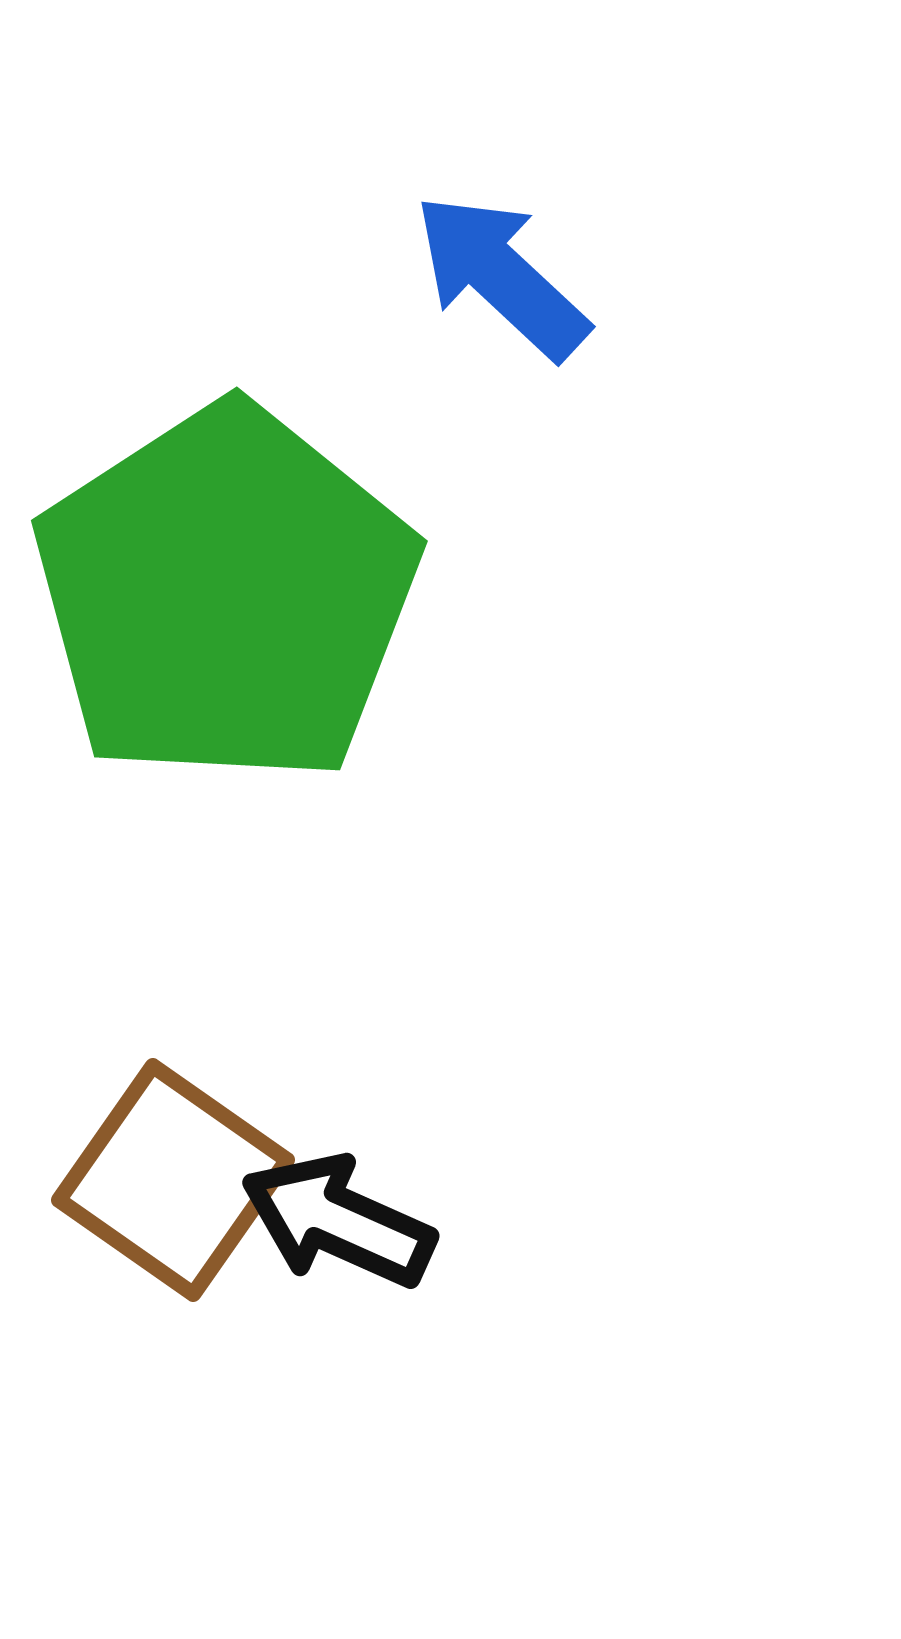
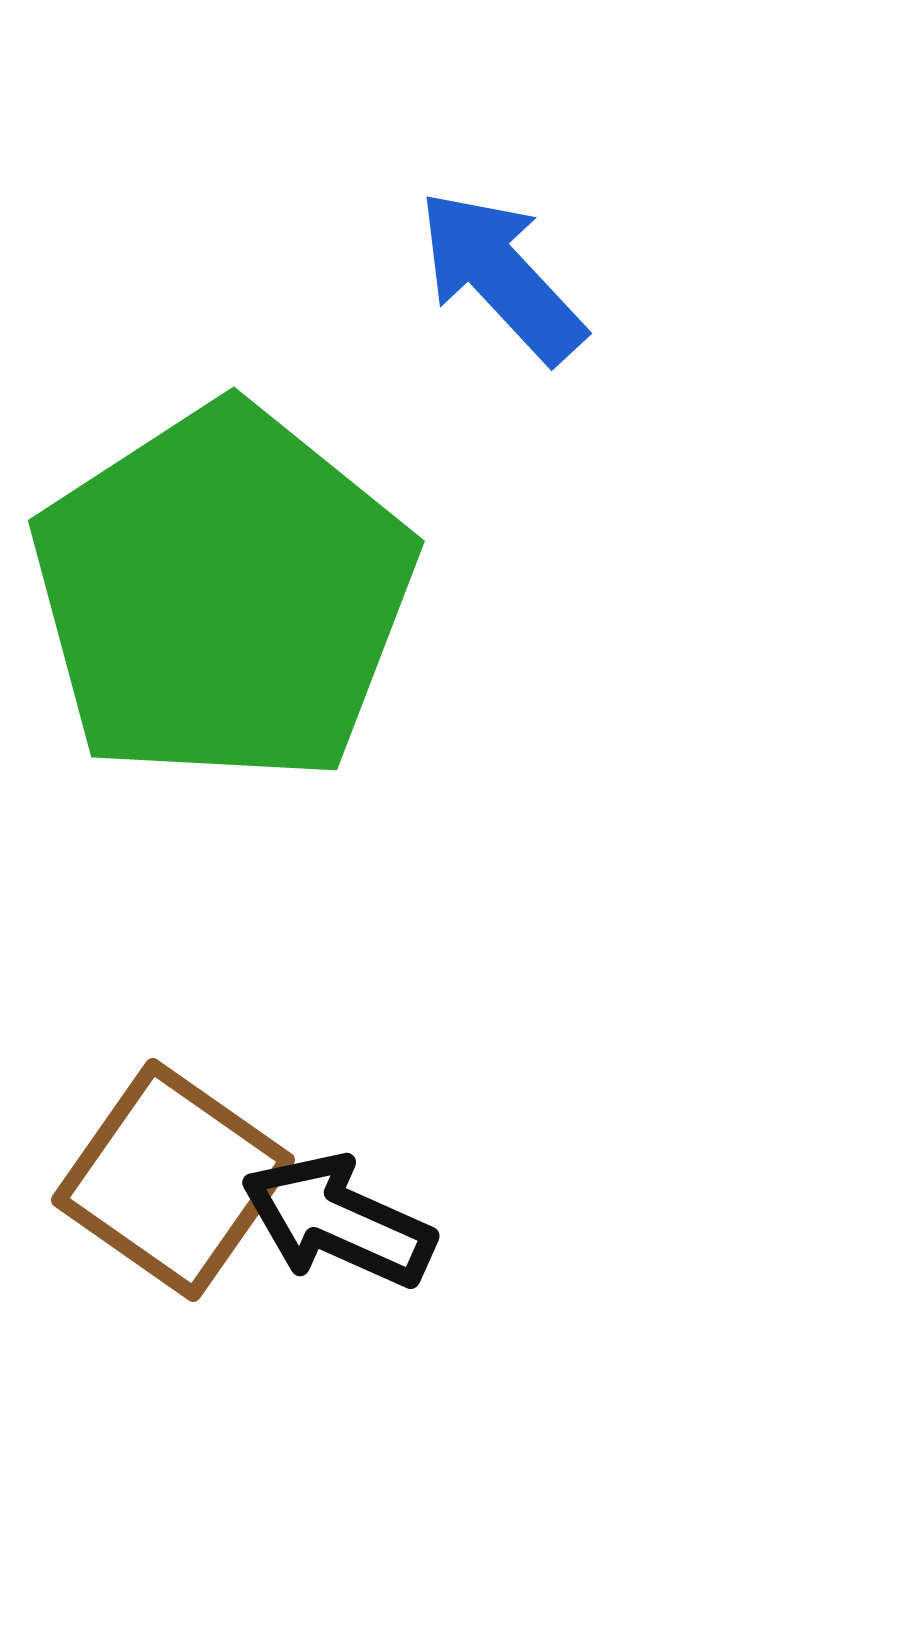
blue arrow: rotated 4 degrees clockwise
green pentagon: moved 3 px left
